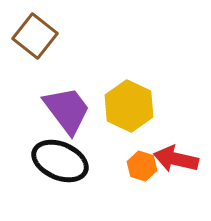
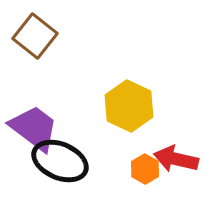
purple trapezoid: moved 33 px left, 18 px down; rotated 16 degrees counterclockwise
orange hexagon: moved 3 px right, 3 px down; rotated 12 degrees clockwise
